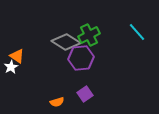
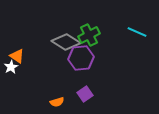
cyan line: rotated 24 degrees counterclockwise
